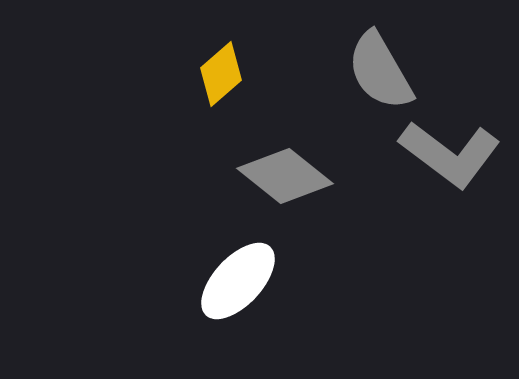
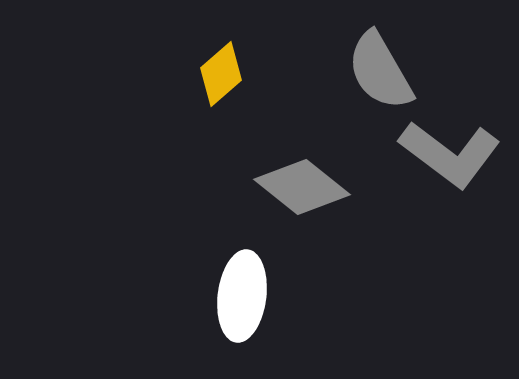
gray diamond: moved 17 px right, 11 px down
white ellipse: moved 4 px right, 15 px down; rotated 36 degrees counterclockwise
